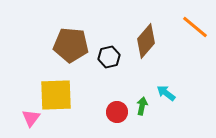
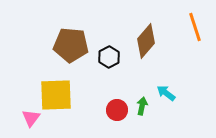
orange line: rotated 32 degrees clockwise
black hexagon: rotated 15 degrees counterclockwise
red circle: moved 2 px up
